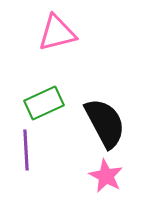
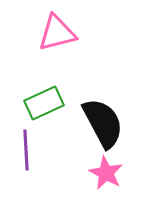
black semicircle: moved 2 px left
pink star: moved 3 px up
